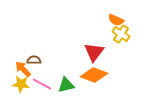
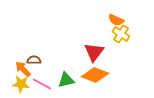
orange diamond: moved 1 px right
green triangle: moved 5 px up
